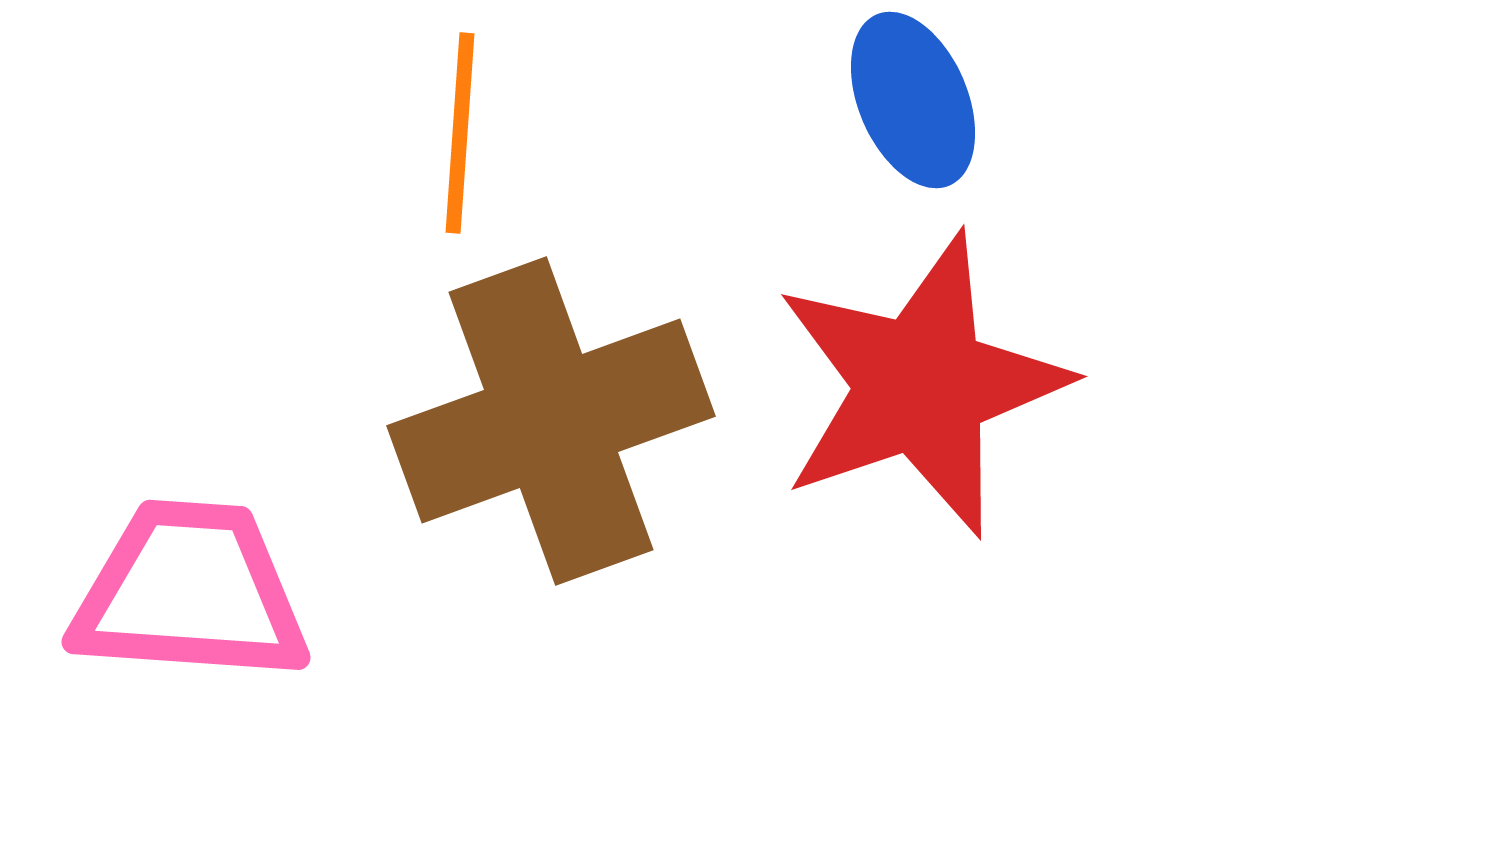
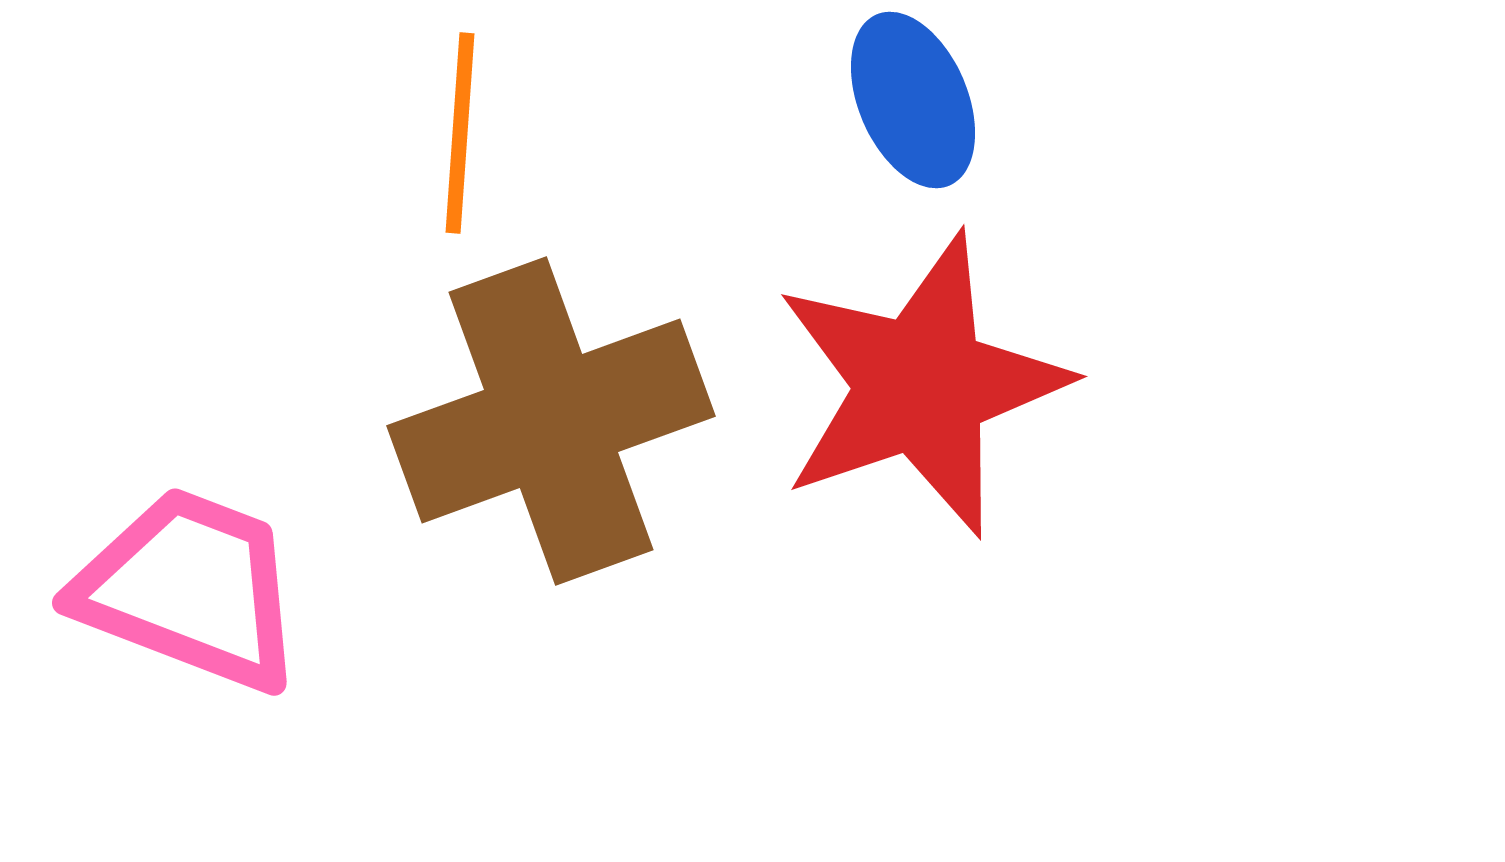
pink trapezoid: moved 3 px up; rotated 17 degrees clockwise
